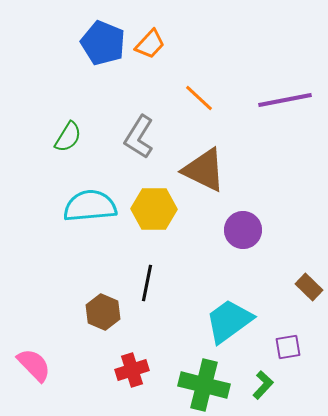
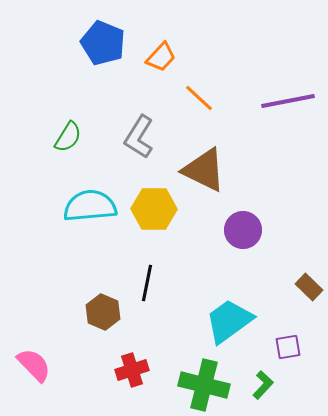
orange trapezoid: moved 11 px right, 13 px down
purple line: moved 3 px right, 1 px down
